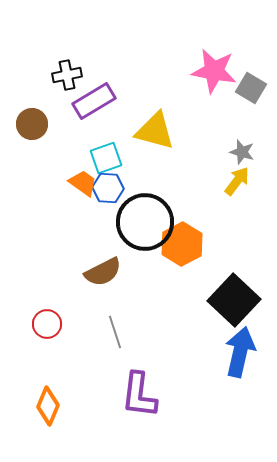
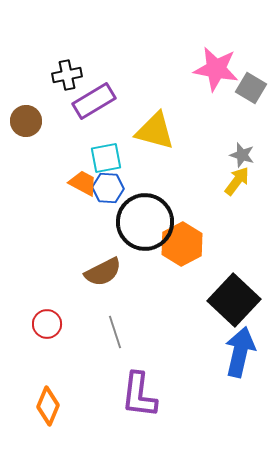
pink star: moved 2 px right, 2 px up
brown circle: moved 6 px left, 3 px up
gray star: moved 3 px down
cyan square: rotated 8 degrees clockwise
orange trapezoid: rotated 8 degrees counterclockwise
